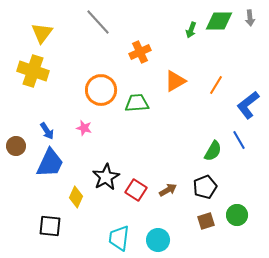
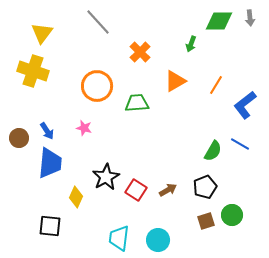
green arrow: moved 14 px down
orange cross: rotated 20 degrees counterclockwise
orange circle: moved 4 px left, 4 px up
blue L-shape: moved 3 px left
blue line: moved 1 px right, 4 px down; rotated 30 degrees counterclockwise
brown circle: moved 3 px right, 8 px up
blue trapezoid: rotated 20 degrees counterclockwise
green circle: moved 5 px left
